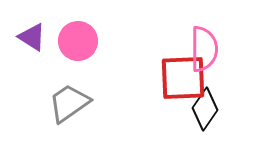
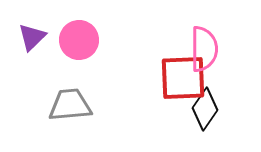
purple triangle: rotated 44 degrees clockwise
pink circle: moved 1 px right, 1 px up
gray trapezoid: moved 1 px right, 2 px down; rotated 30 degrees clockwise
